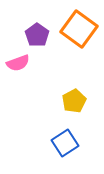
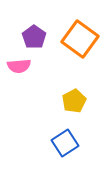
orange square: moved 1 px right, 10 px down
purple pentagon: moved 3 px left, 2 px down
pink semicircle: moved 1 px right, 3 px down; rotated 15 degrees clockwise
